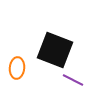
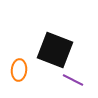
orange ellipse: moved 2 px right, 2 px down
